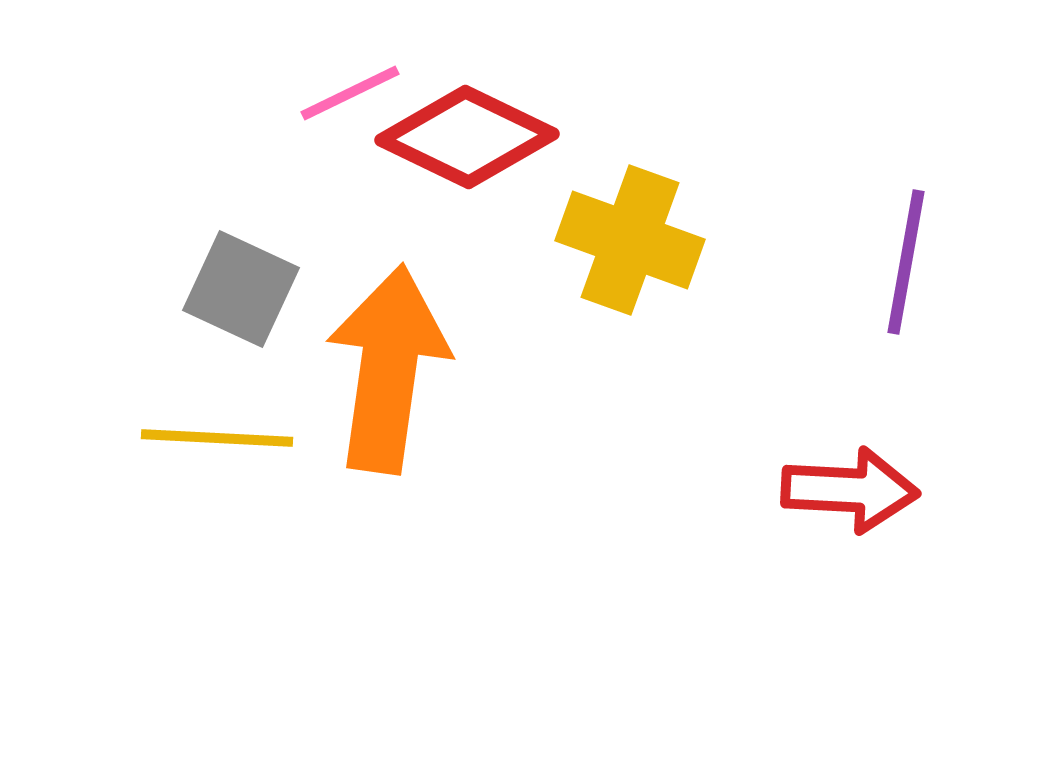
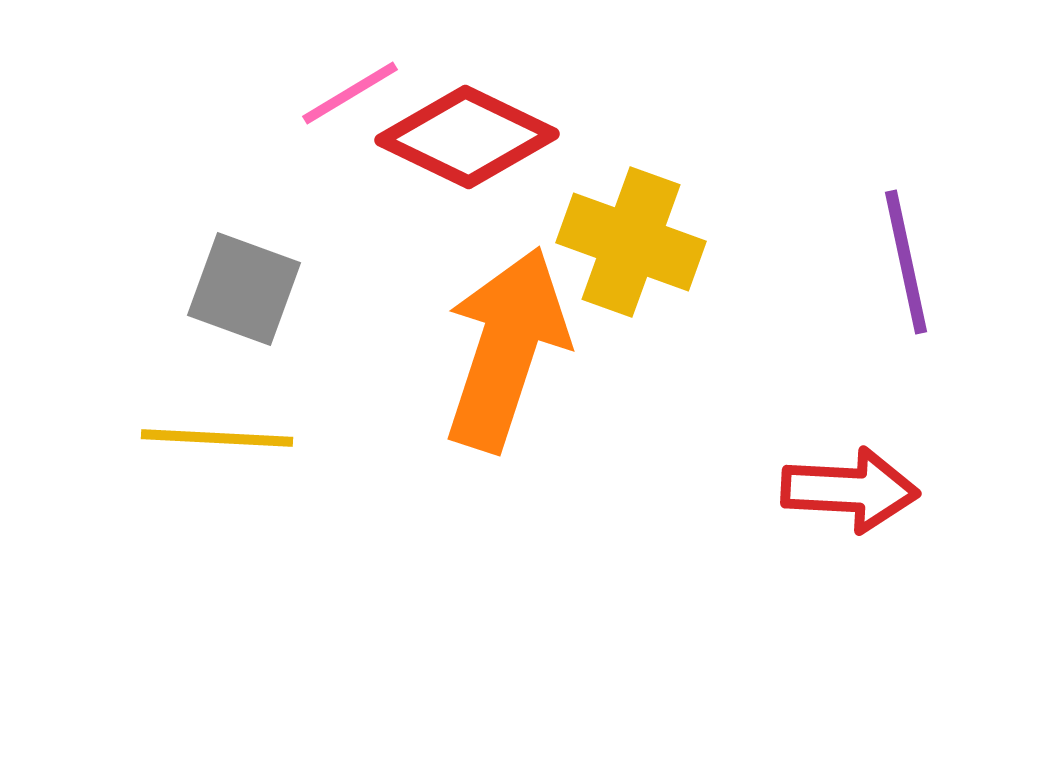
pink line: rotated 5 degrees counterclockwise
yellow cross: moved 1 px right, 2 px down
purple line: rotated 22 degrees counterclockwise
gray square: moved 3 px right; rotated 5 degrees counterclockwise
orange arrow: moved 118 px right, 20 px up; rotated 10 degrees clockwise
